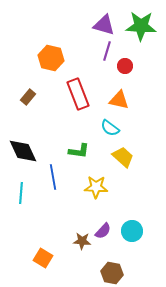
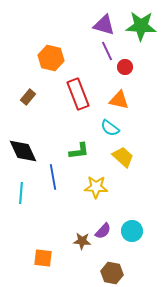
purple line: rotated 42 degrees counterclockwise
red circle: moved 1 px down
green L-shape: rotated 15 degrees counterclockwise
orange square: rotated 24 degrees counterclockwise
